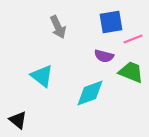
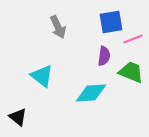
purple semicircle: rotated 96 degrees counterclockwise
cyan diamond: moved 1 px right; rotated 16 degrees clockwise
black triangle: moved 3 px up
